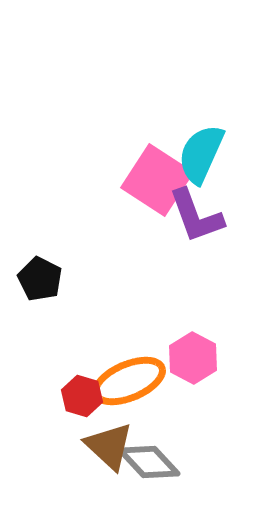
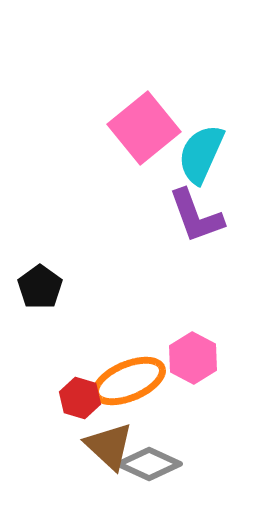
pink square: moved 13 px left, 52 px up; rotated 18 degrees clockwise
black pentagon: moved 8 px down; rotated 9 degrees clockwise
red hexagon: moved 2 px left, 2 px down
gray diamond: moved 2 px down; rotated 22 degrees counterclockwise
